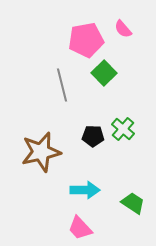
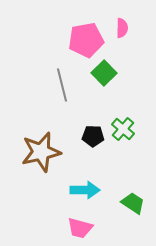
pink semicircle: moved 1 px left, 1 px up; rotated 138 degrees counterclockwise
pink trapezoid: rotated 32 degrees counterclockwise
